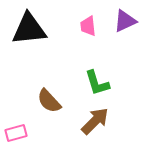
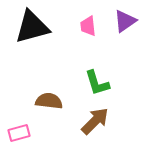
purple triangle: rotated 10 degrees counterclockwise
black triangle: moved 3 px right, 2 px up; rotated 9 degrees counterclockwise
brown semicircle: rotated 140 degrees clockwise
pink rectangle: moved 3 px right
